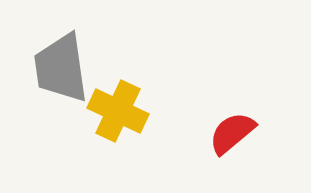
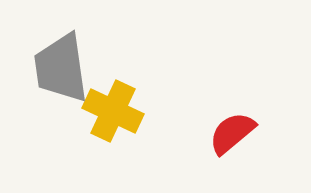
yellow cross: moved 5 px left
